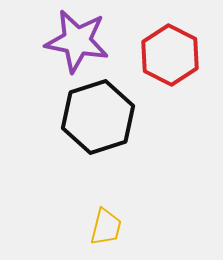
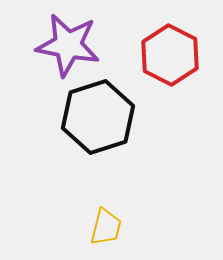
purple star: moved 9 px left, 4 px down
